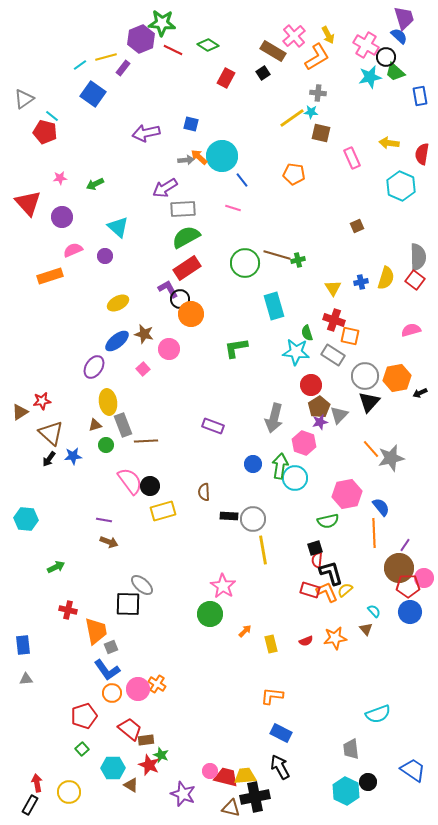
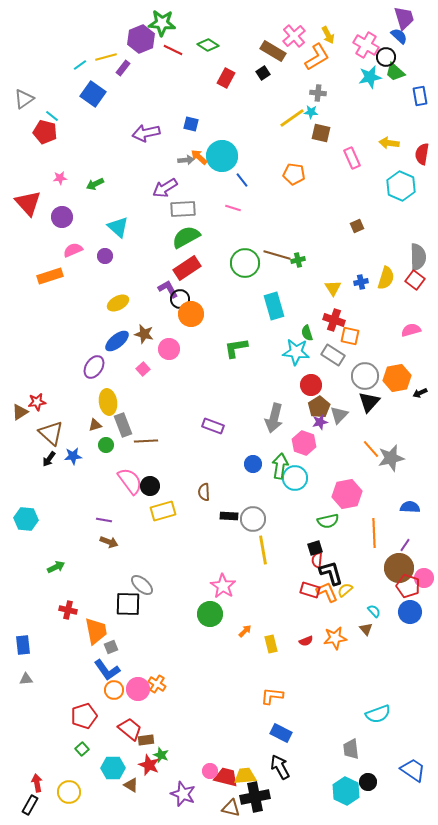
red star at (42, 401): moved 5 px left, 1 px down
blue semicircle at (381, 507): moved 29 px right; rotated 48 degrees counterclockwise
red pentagon at (408, 586): rotated 20 degrees clockwise
orange circle at (112, 693): moved 2 px right, 3 px up
